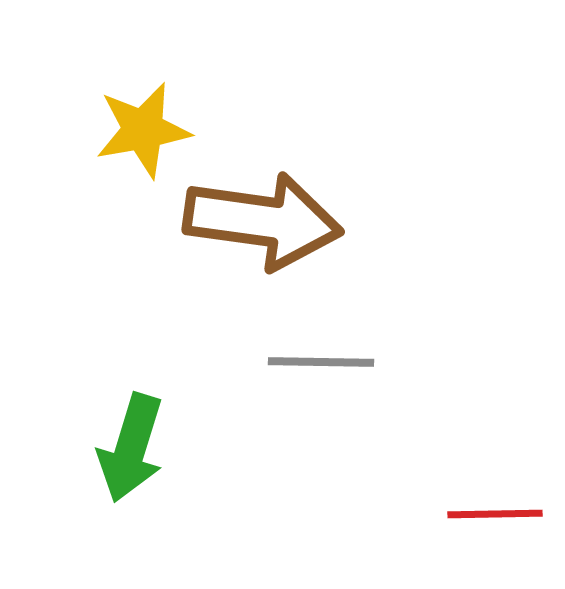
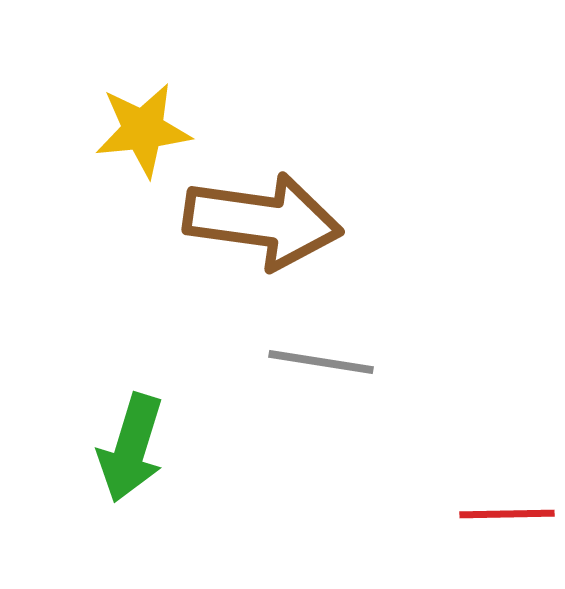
yellow star: rotated 4 degrees clockwise
gray line: rotated 8 degrees clockwise
red line: moved 12 px right
